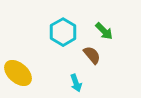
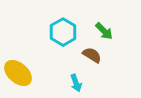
brown semicircle: rotated 18 degrees counterclockwise
